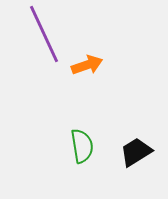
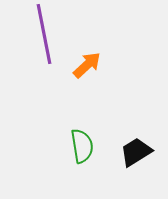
purple line: rotated 14 degrees clockwise
orange arrow: rotated 24 degrees counterclockwise
